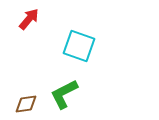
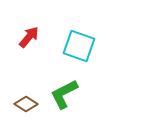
red arrow: moved 18 px down
brown diamond: rotated 40 degrees clockwise
